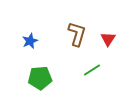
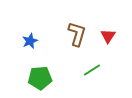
red triangle: moved 3 px up
